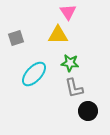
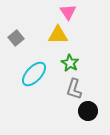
gray square: rotated 21 degrees counterclockwise
green star: rotated 24 degrees clockwise
gray L-shape: moved 1 px down; rotated 30 degrees clockwise
